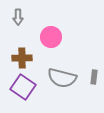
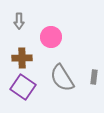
gray arrow: moved 1 px right, 4 px down
gray semicircle: rotated 44 degrees clockwise
